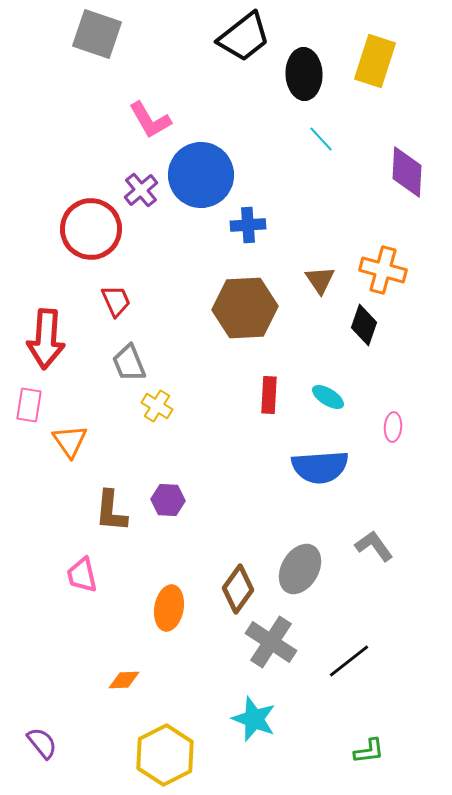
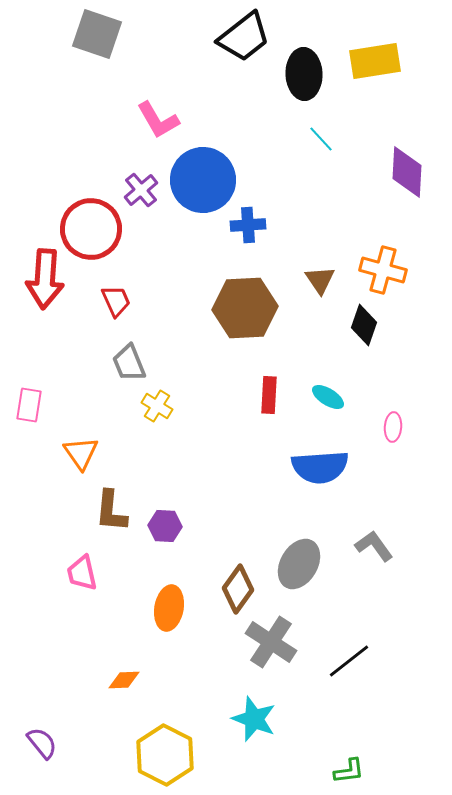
yellow rectangle: rotated 63 degrees clockwise
pink L-shape: moved 8 px right
blue circle: moved 2 px right, 5 px down
red arrow: moved 1 px left, 60 px up
orange triangle: moved 11 px right, 12 px down
purple hexagon: moved 3 px left, 26 px down
gray ellipse: moved 1 px left, 5 px up
pink trapezoid: moved 2 px up
green L-shape: moved 20 px left, 20 px down
yellow hexagon: rotated 6 degrees counterclockwise
